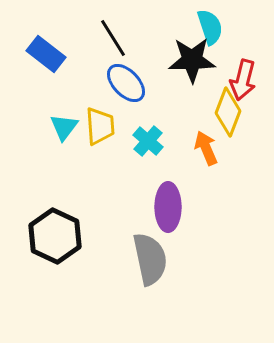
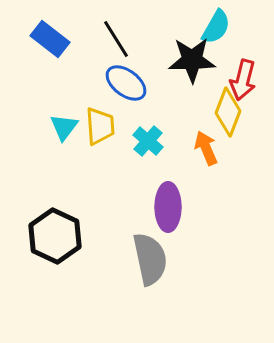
cyan semicircle: moved 6 px right; rotated 48 degrees clockwise
black line: moved 3 px right, 1 px down
blue rectangle: moved 4 px right, 15 px up
blue ellipse: rotated 9 degrees counterclockwise
